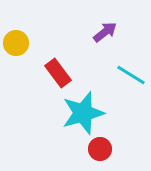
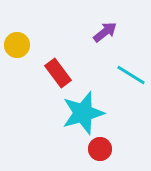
yellow circle: moved 1 px right, 2 px down
